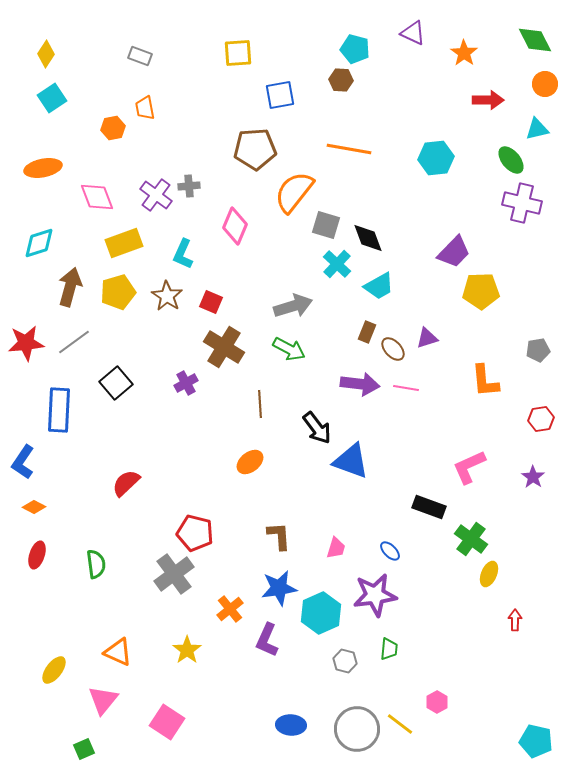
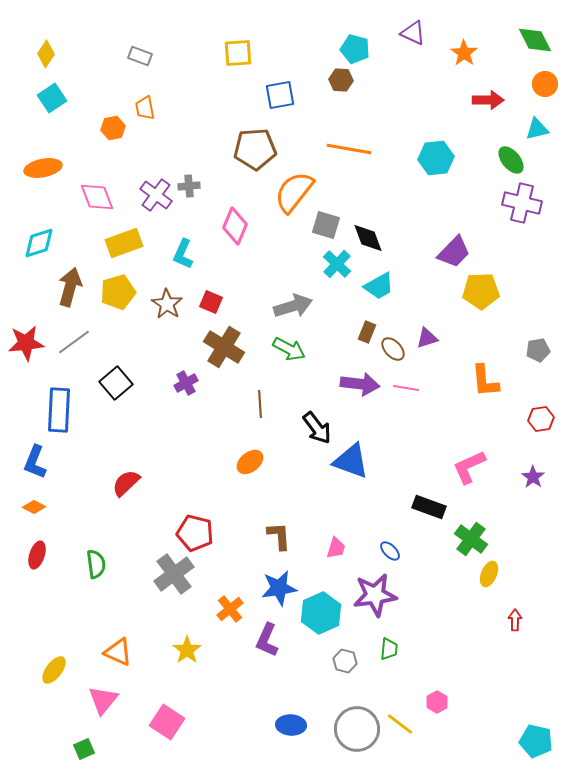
brown star at (167, 296): moved 8 px down
blue L-shape at (23, 462): moved 12 px right; rotated 12 degrees counterclockwise
